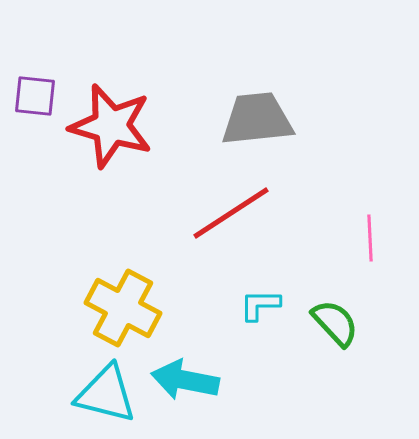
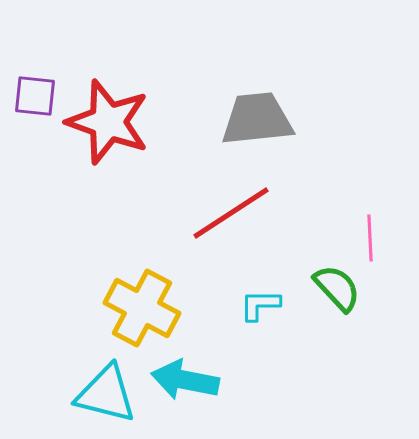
red star: moved 3 px left, 4 px up; rotated 4 degrees clockwise
yellow cross: moved 19 px right
green semicircle: moved 2 px right, 35 px up
